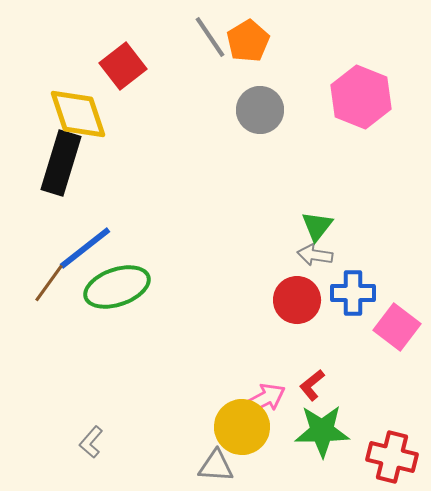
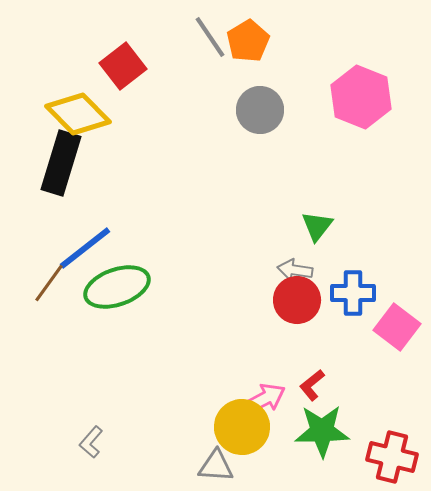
yellow diamond: rotated 26 degrees counterclockwise
gray arrow: moved 20 px left, 15 px down
